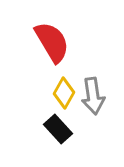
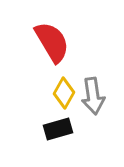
black rectangle: rotated 64 degrees counterclockwise
